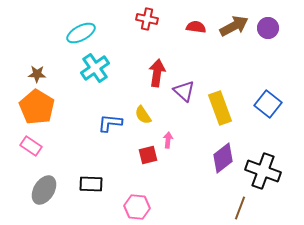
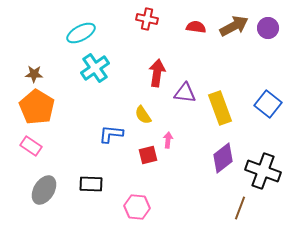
brown star: moved 3 px left
purple triangle: moved 1 px right, 2 px down; rotated 35 degrees counterclockwise
blue L-shape: moved 1 px right, 11 px down
